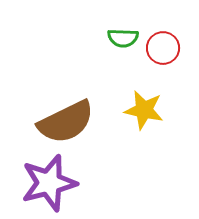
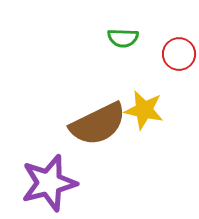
red circle: moved 16 px right, 6 px down
brown semicircle: moved 32 px right, 2 px down
